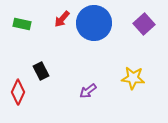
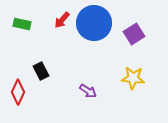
red arrow: moved 1 px down
purple square: moved 10 px left, 10 px down; rotated 10 degrees clockwise
purple arrow: rotated 108 degrees counterclockwise
